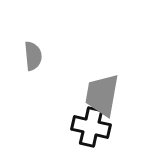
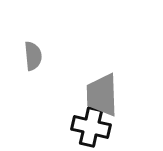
gray trapezoid: rotated 12 degrees counterclockwise
